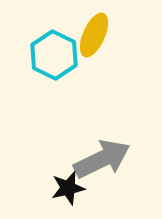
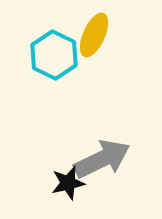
black star: moved 5 px up
